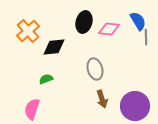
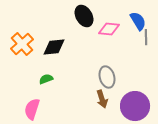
black ellipse: moved 6 px up; rotated 45 degrees counterclockwise
orange cross: moved 6 px left, 13 px down
gray ellipse: moved 12 px right, 8 px down
